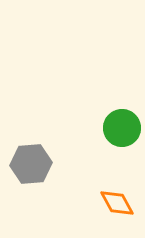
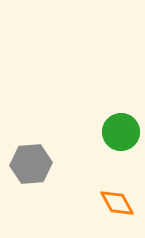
green circle: moved 1 px left, 4 px down
